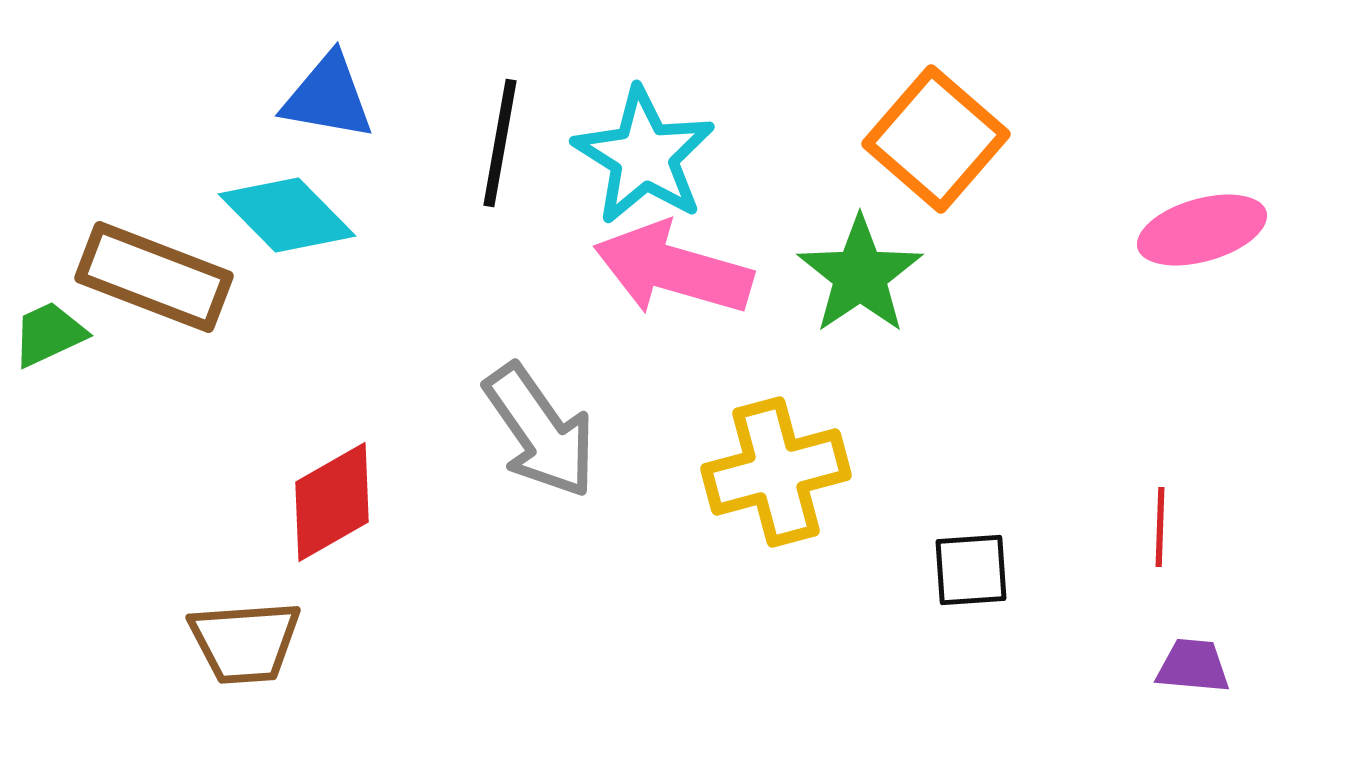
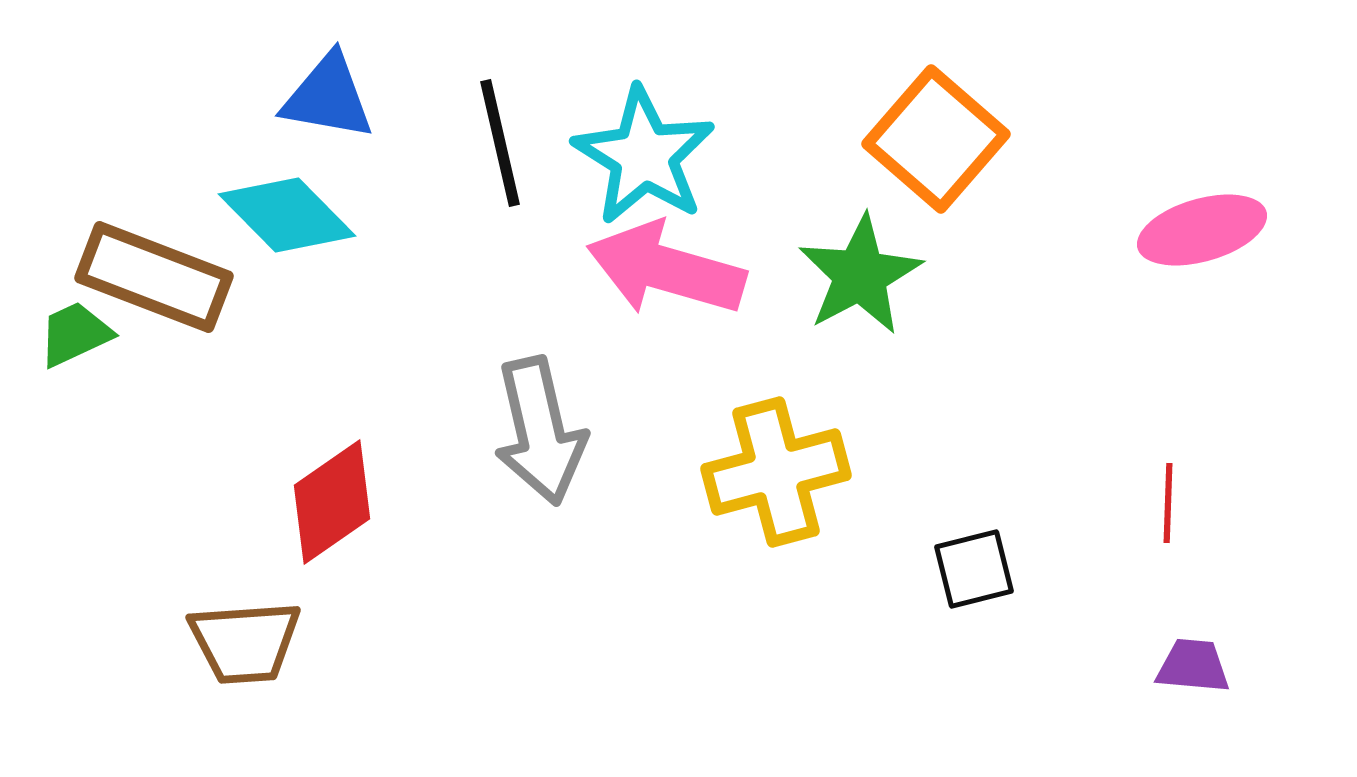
black line: rotated 23 degrees counterclockwise
pink arrow: moved 7 px left
green star: rotated 6 degrees clockwise
green trapezoid: moved 26 px right
gray arrow: rotated 22 degrees clockwise
red diamond: rotated 5 degrees counterclockwise
red line: moved 8 px right, 24 px up
black square: moved 3 px right, 1 px up; rotated 10 degrees counterclockwise
